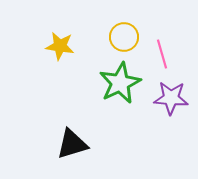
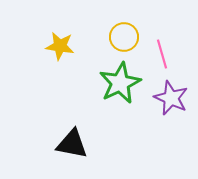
purple star: rotated 20 degrees clockwise
black triangle: rotated 28 degrees clockwise
